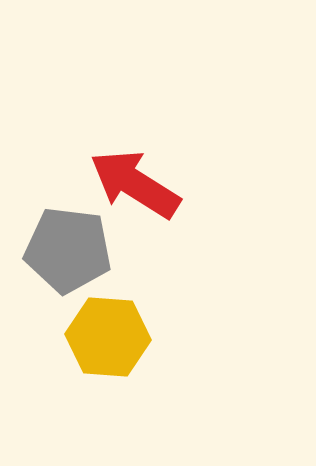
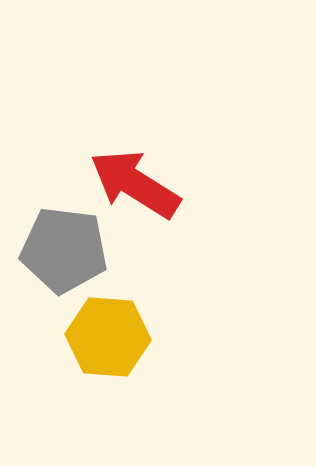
gray pentagon: moved 4 px left
